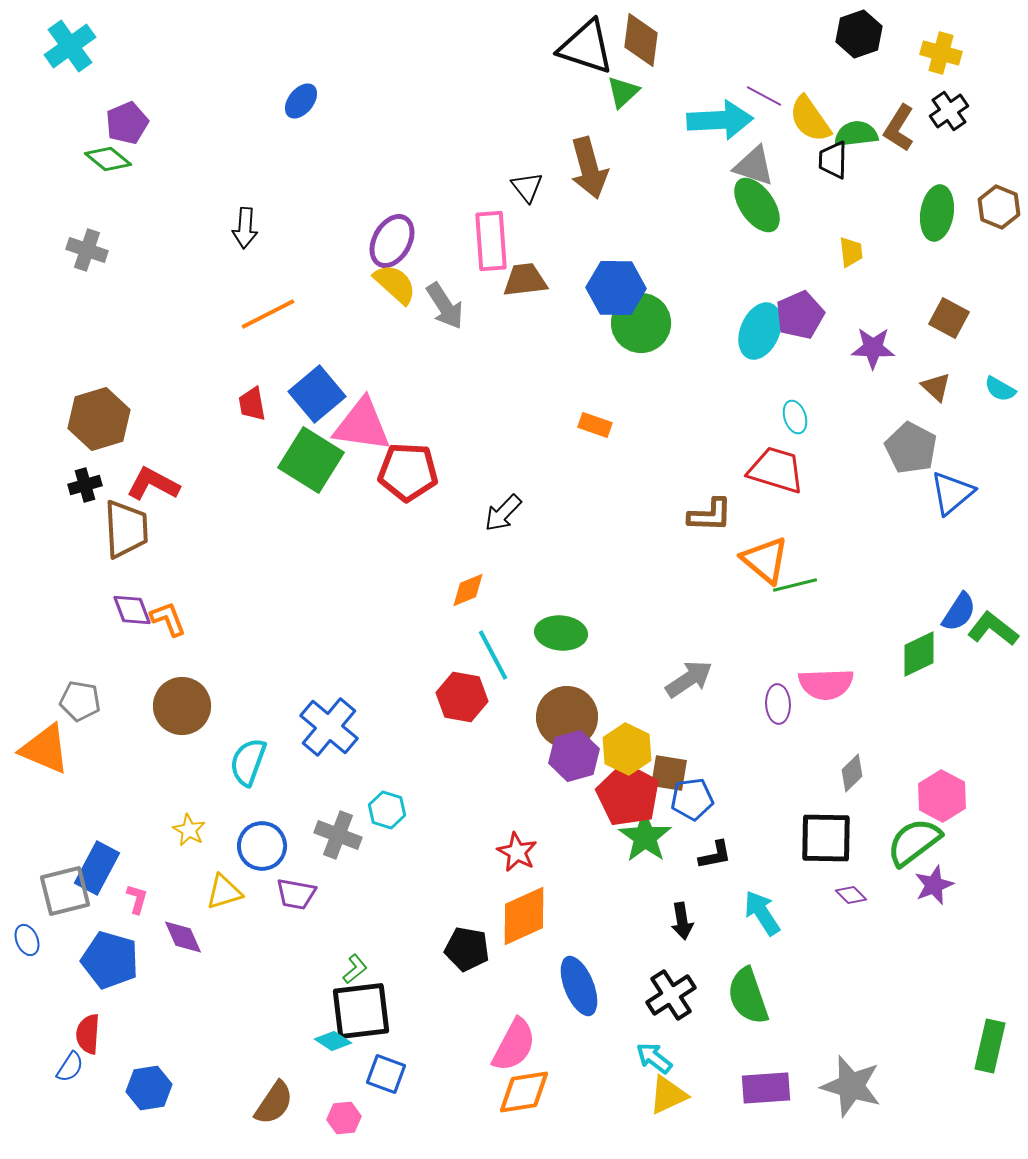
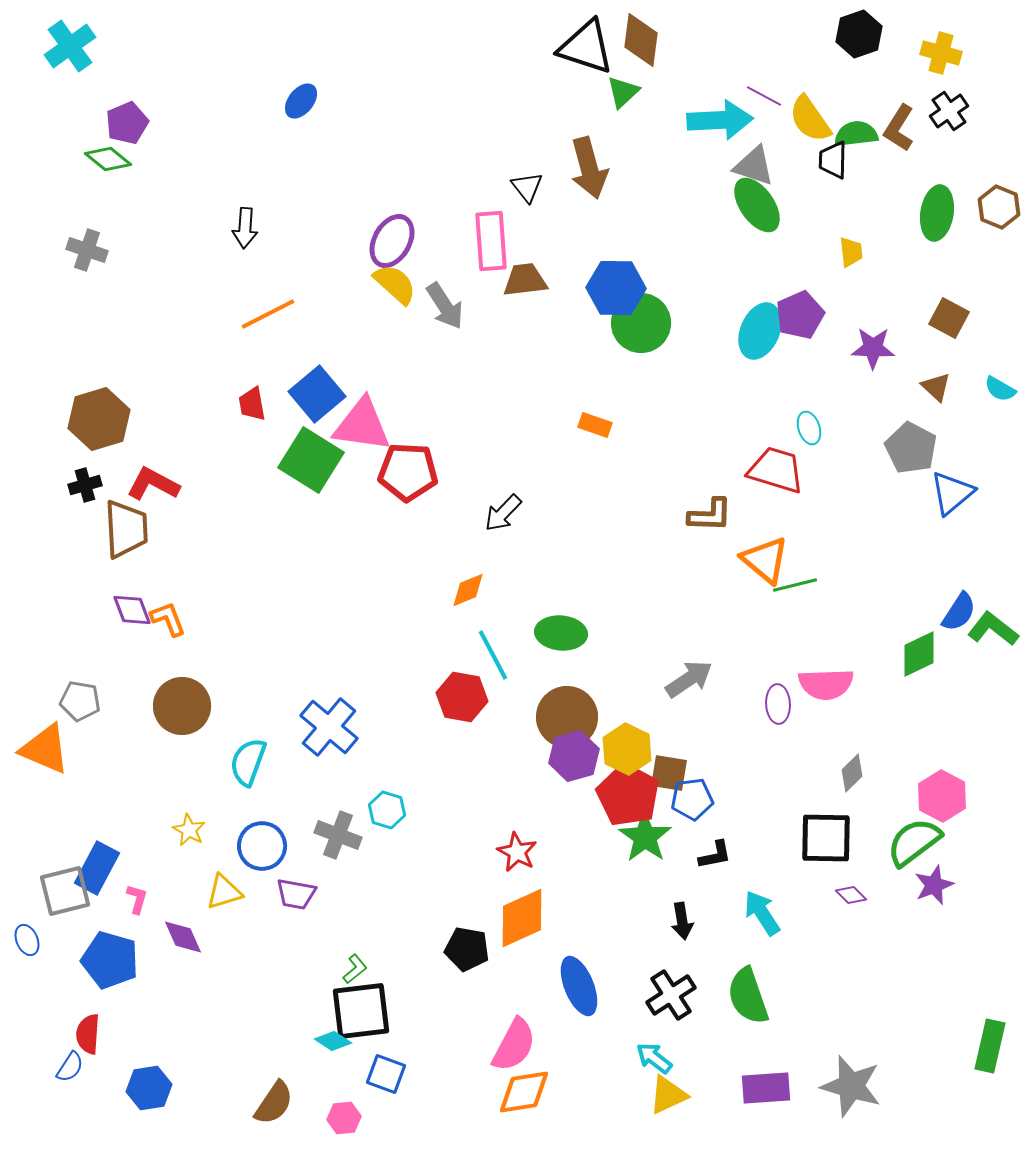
cyan ellipse at (795, 417): moved 14 px right, 11 px down
orange diamond at (524, 916): moved 2 px left, 2 px down
